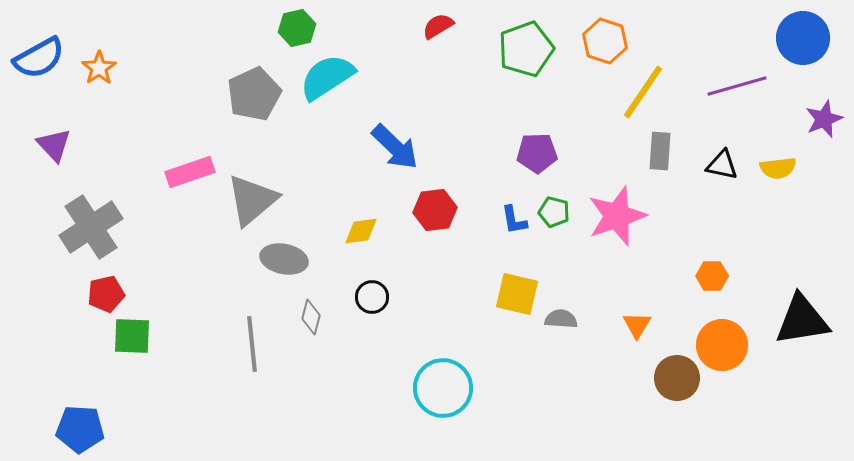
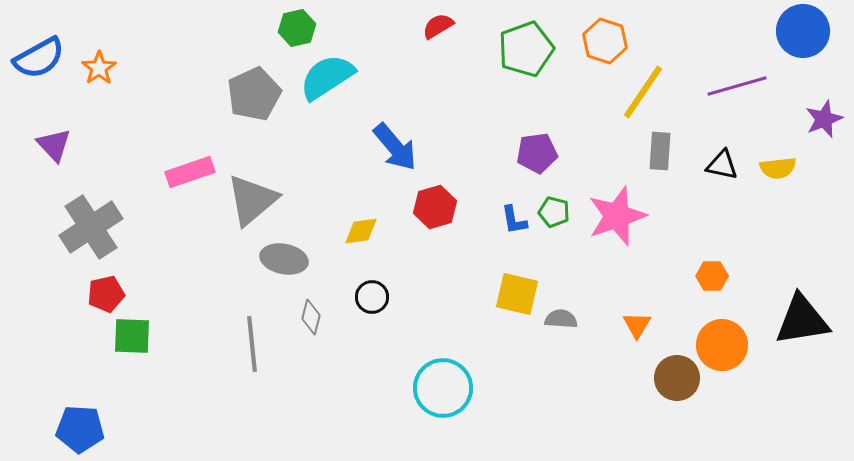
blue circle at (803, 38): moved 7 px up
blue arrow at (395, 147): rotated 6 degrees clockwise
purple pentagon at (537, 153): rotated 6 degrees counterclockwise
red hexagon at (435, 210): moved 3 px up; rotated 9 degrees counterclockwise
